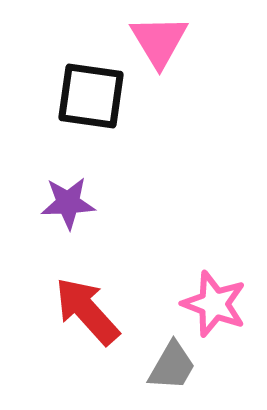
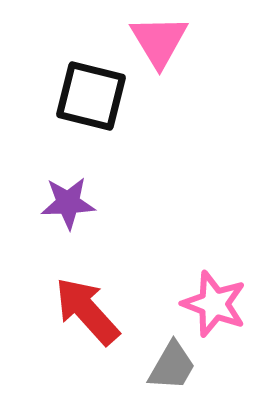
black square: rotated 6 degrees clockwise
